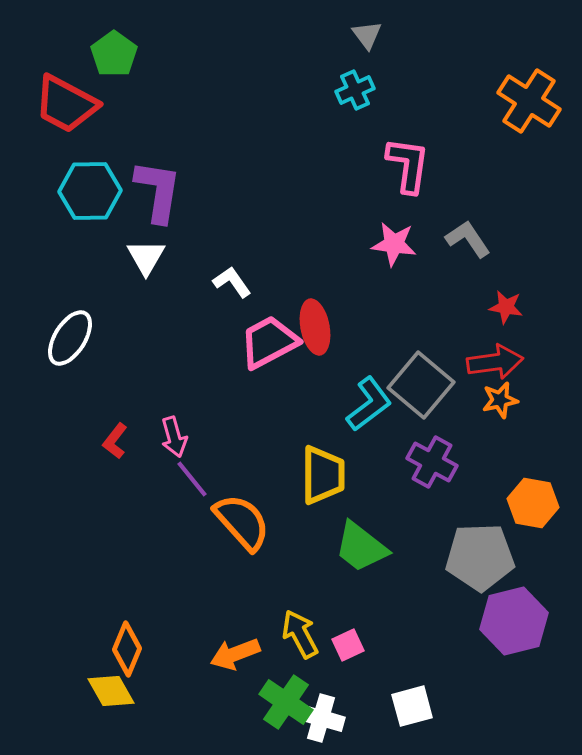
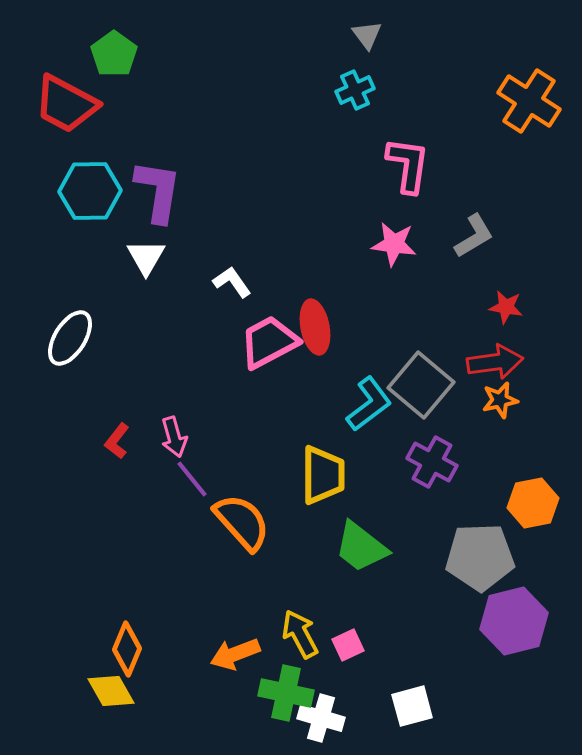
gray L-shape: moved 6 px right, 3 px up; rotated 93 degrees clockwise
red L-shape: moved 2 px right
orange hexagon: rotated 21 degrees counterclockwise
green cross: moved 9 px up; rotated 22 degrees counterclockwise
